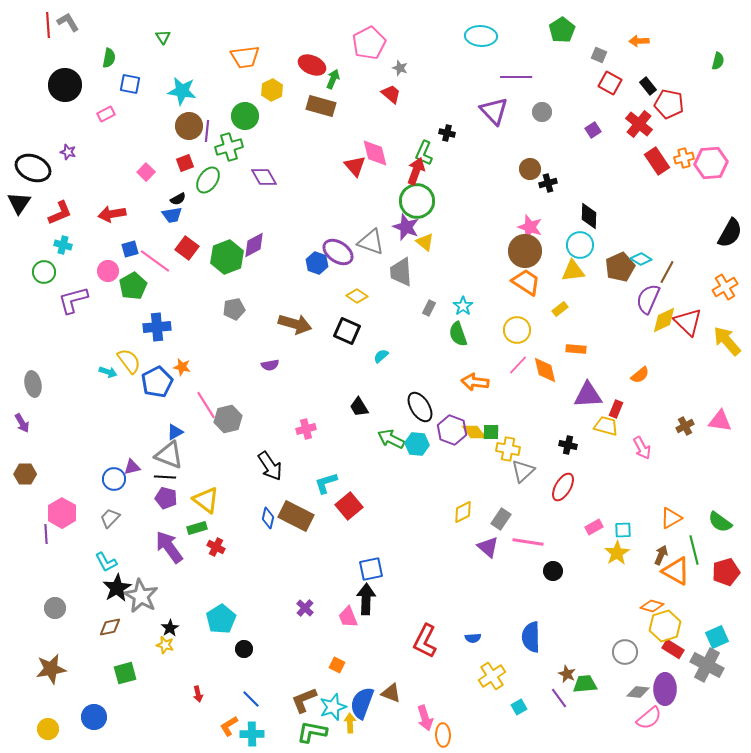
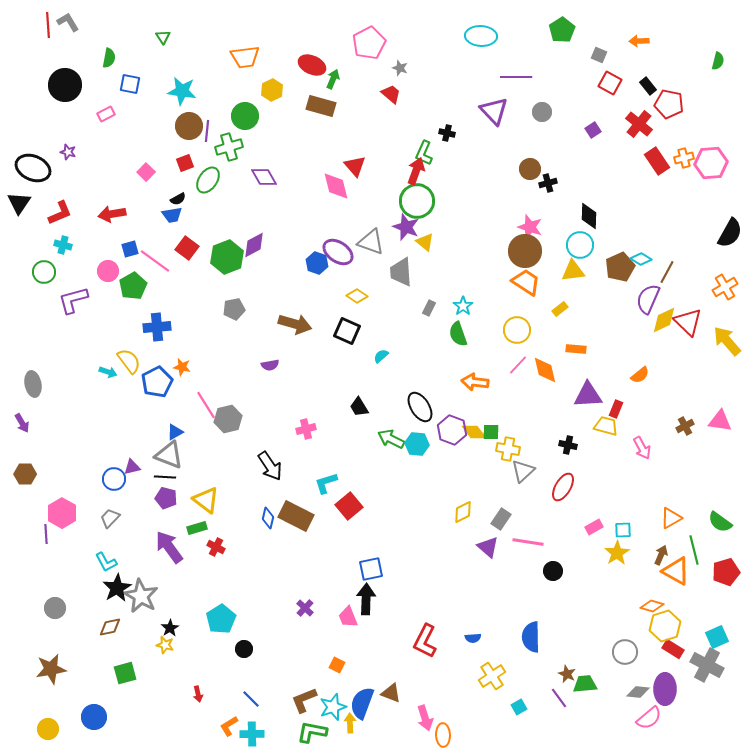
pink diamond at (375, 153): moved 39 px left, 33 px down
